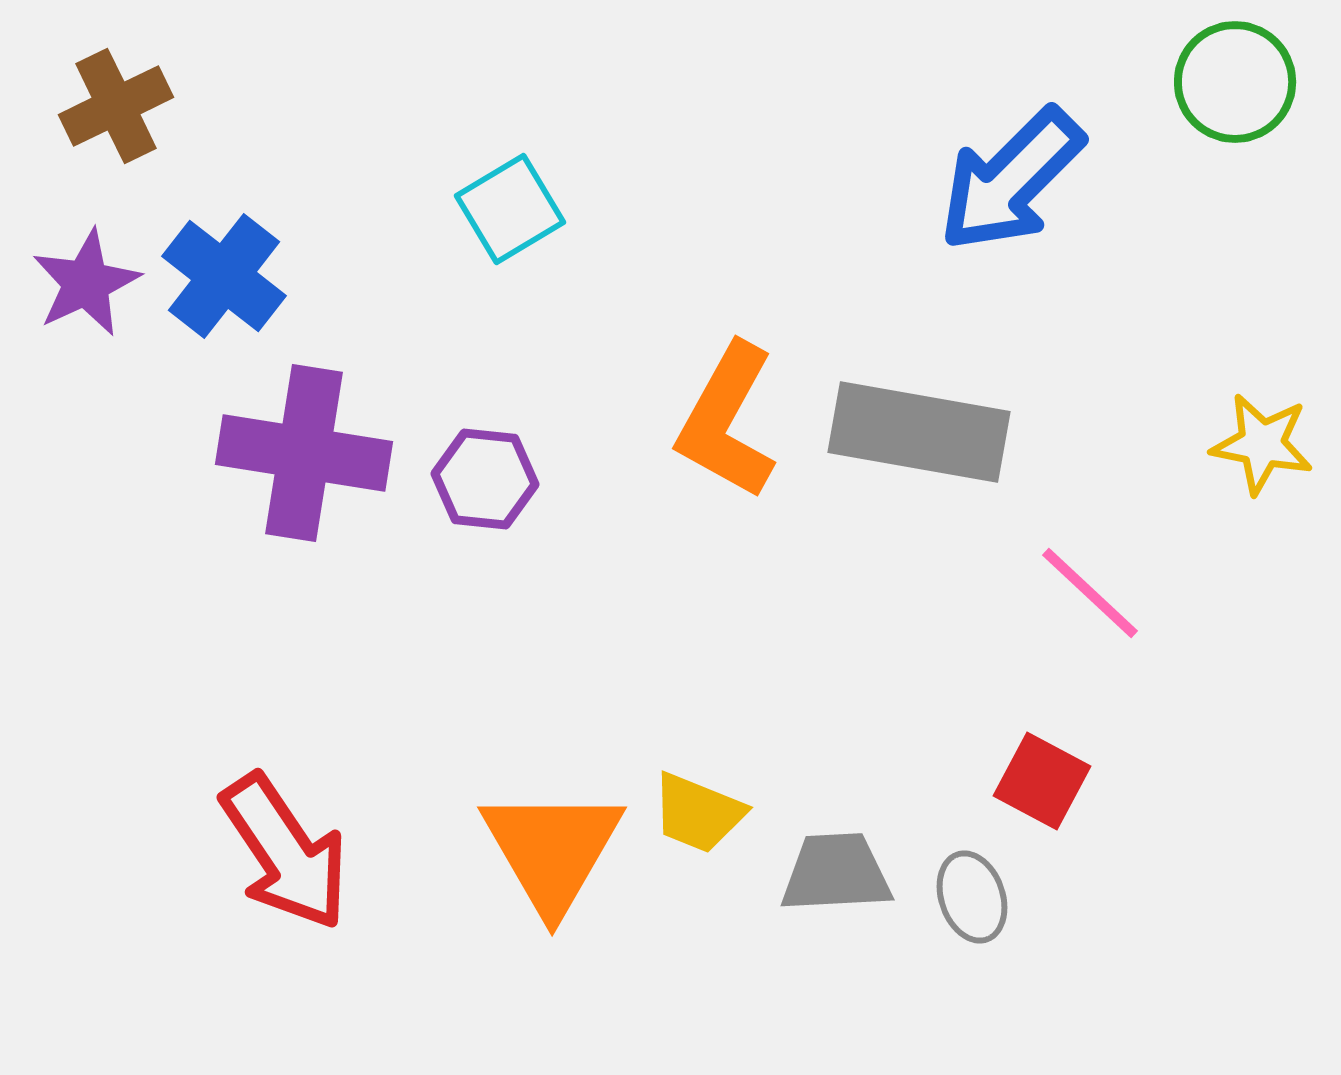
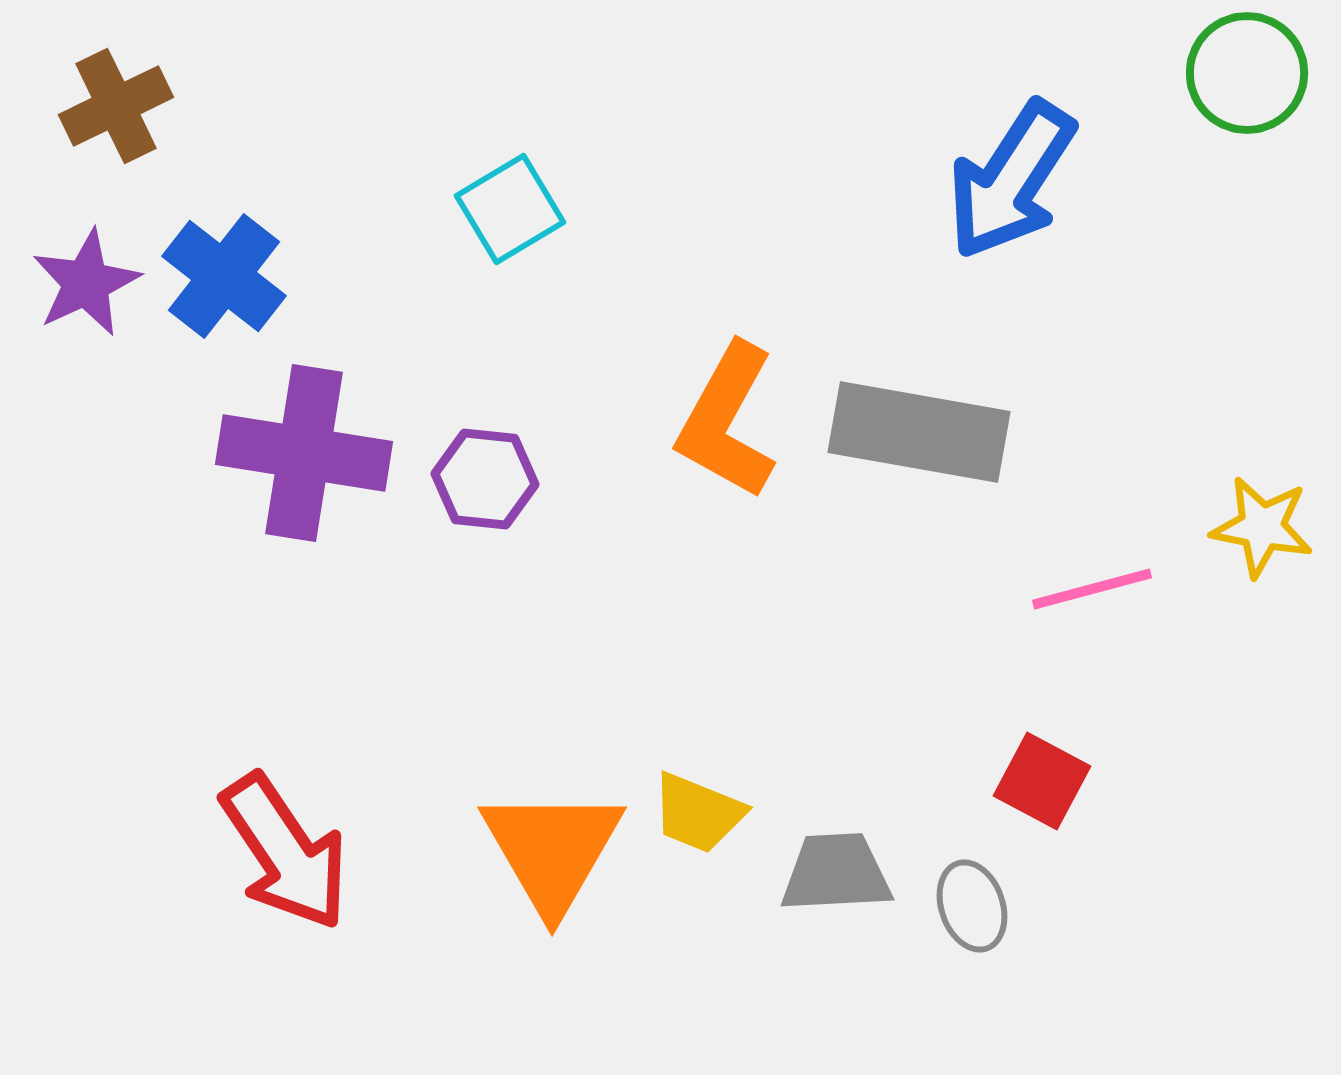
green circle: moved 12 px right, 9 px up
blue arrow: rotated 12 degrees counterclockwise
yellow star: moved 83 px down
pink line: moved 2 px right, 4 px up; rotated 58 degrees counterclockwise
gray ellipse: moved 9 px down
